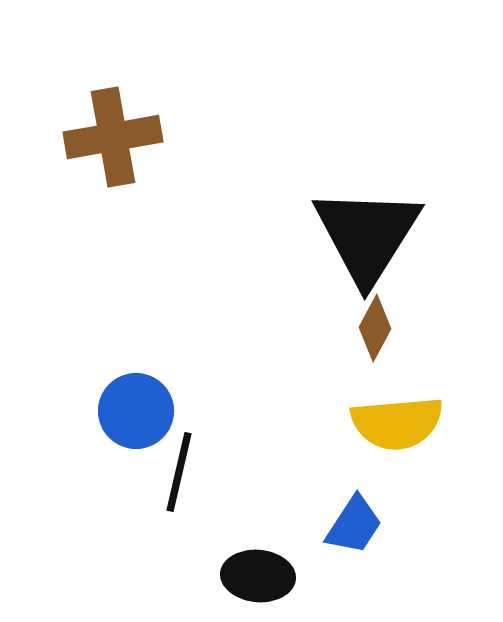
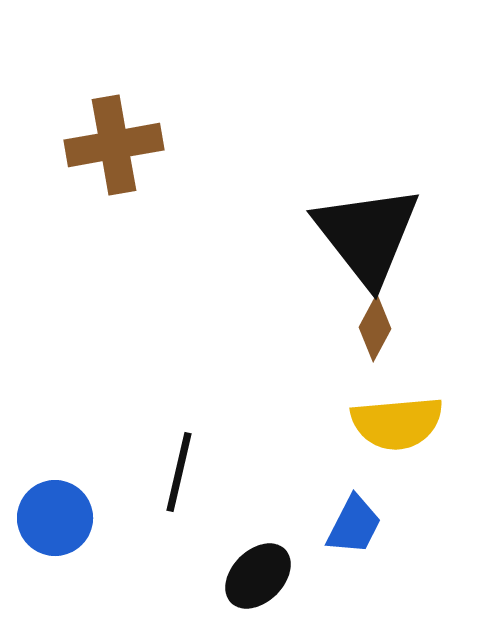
brown cross: moved 1 px right, 8 px down
black triangle: rotated 10 degrees counterclockwise
blue circle: moved 81 px left, 107 px down
blue trapezoid: rotated 6 degrees counterclockwise
black ellipse: rotated 50 degrees counterclockwise
